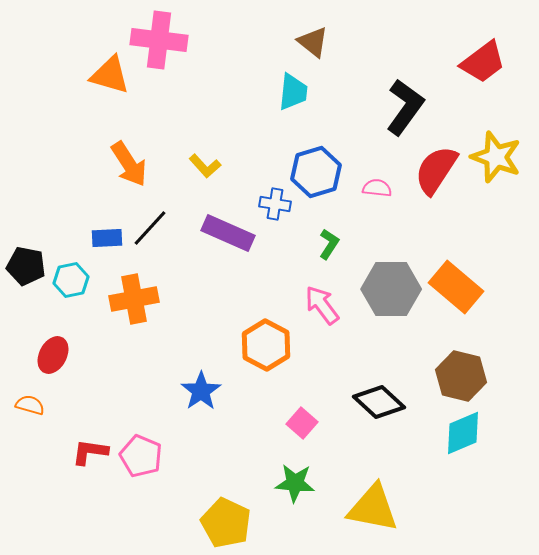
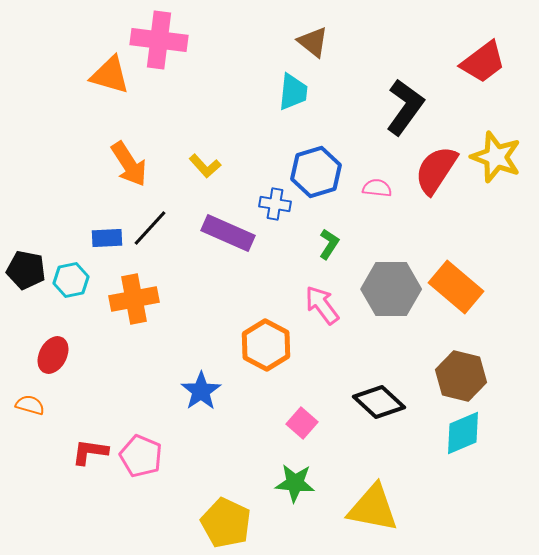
black pentagon: moved 4 px down
